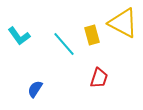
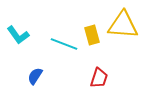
yellow triangle: moved 2 px down; rotated 24 degrees counterclockwise
cyan L-shape: moved 1 px left, 1 px up
cyan line: rotated 28 degrees counterclockwise
blue semicircle: moved 13 px up
